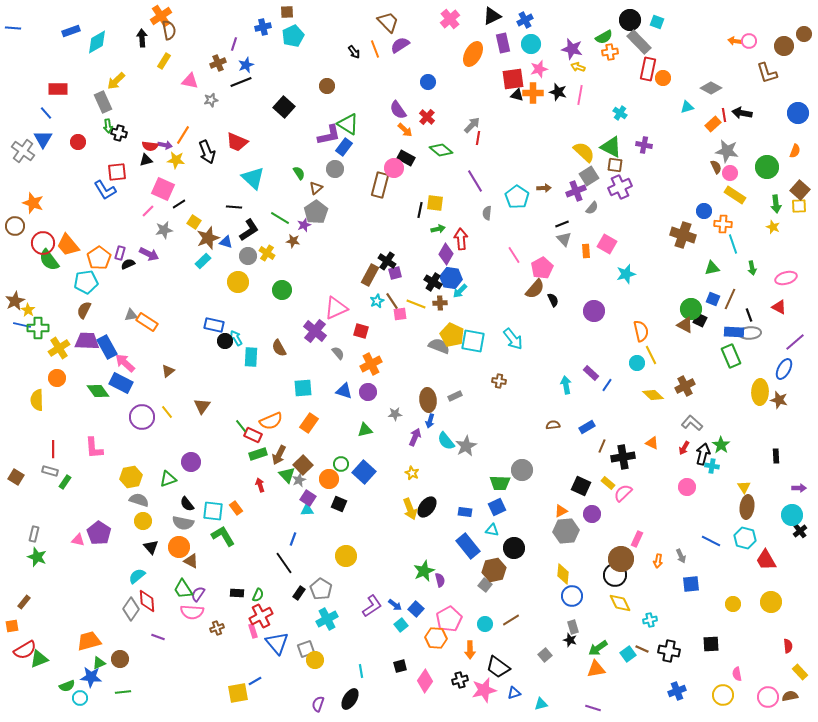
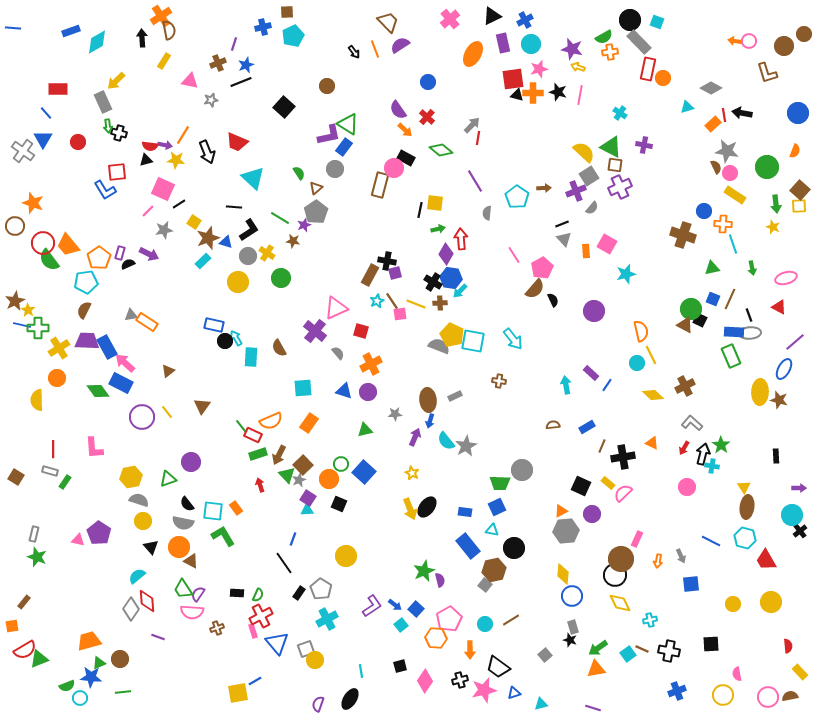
black cross at (387, 261): rotated 24 degrees counterclockwise
green circle at (282, 290): moved 1 px left, 12 px up
